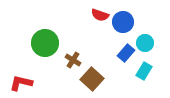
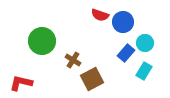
green circle: moved 3 px left, 2 px up
brown square: rotated 20 degrees clockwise
